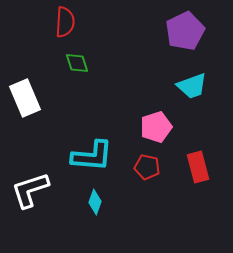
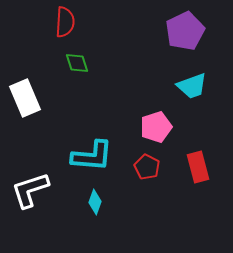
red pentagon: rotated 15 degrees clockwise
